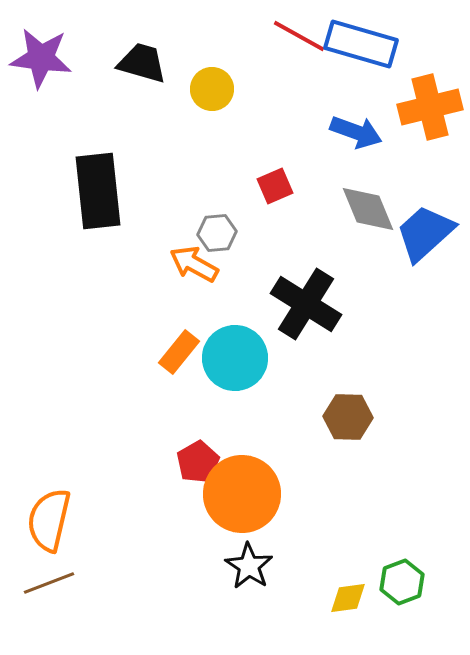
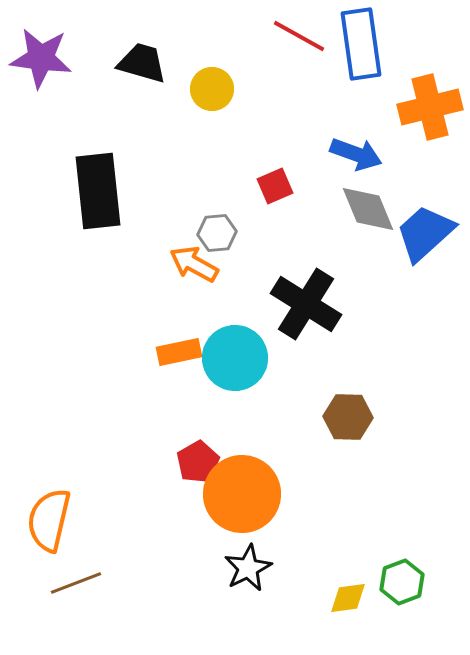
blue rectangle: rotated 66 degrees clockwise
blue arrow: moved 22 px down
orange rectangle: rotated 39 degrees clockwise
black star: moved 1 px left, 2 px down; rotated 12 degrees clockwise
brown line: moved 27 px right
